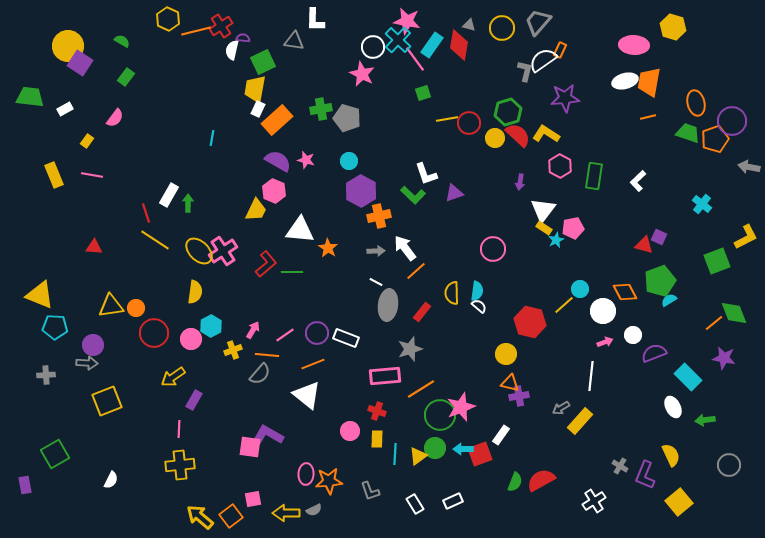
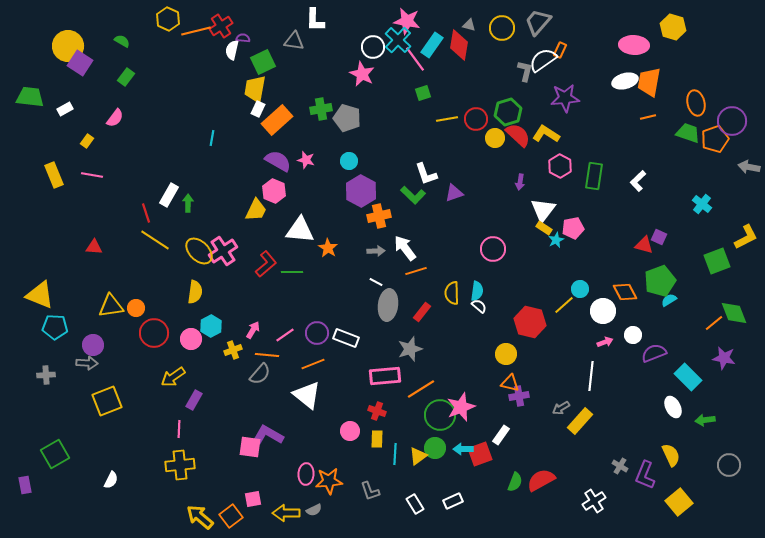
red circle at (469, 123): moved 7 px right, 4 px up
orange line at (416, 271): rotated 25 degrees clockwise
